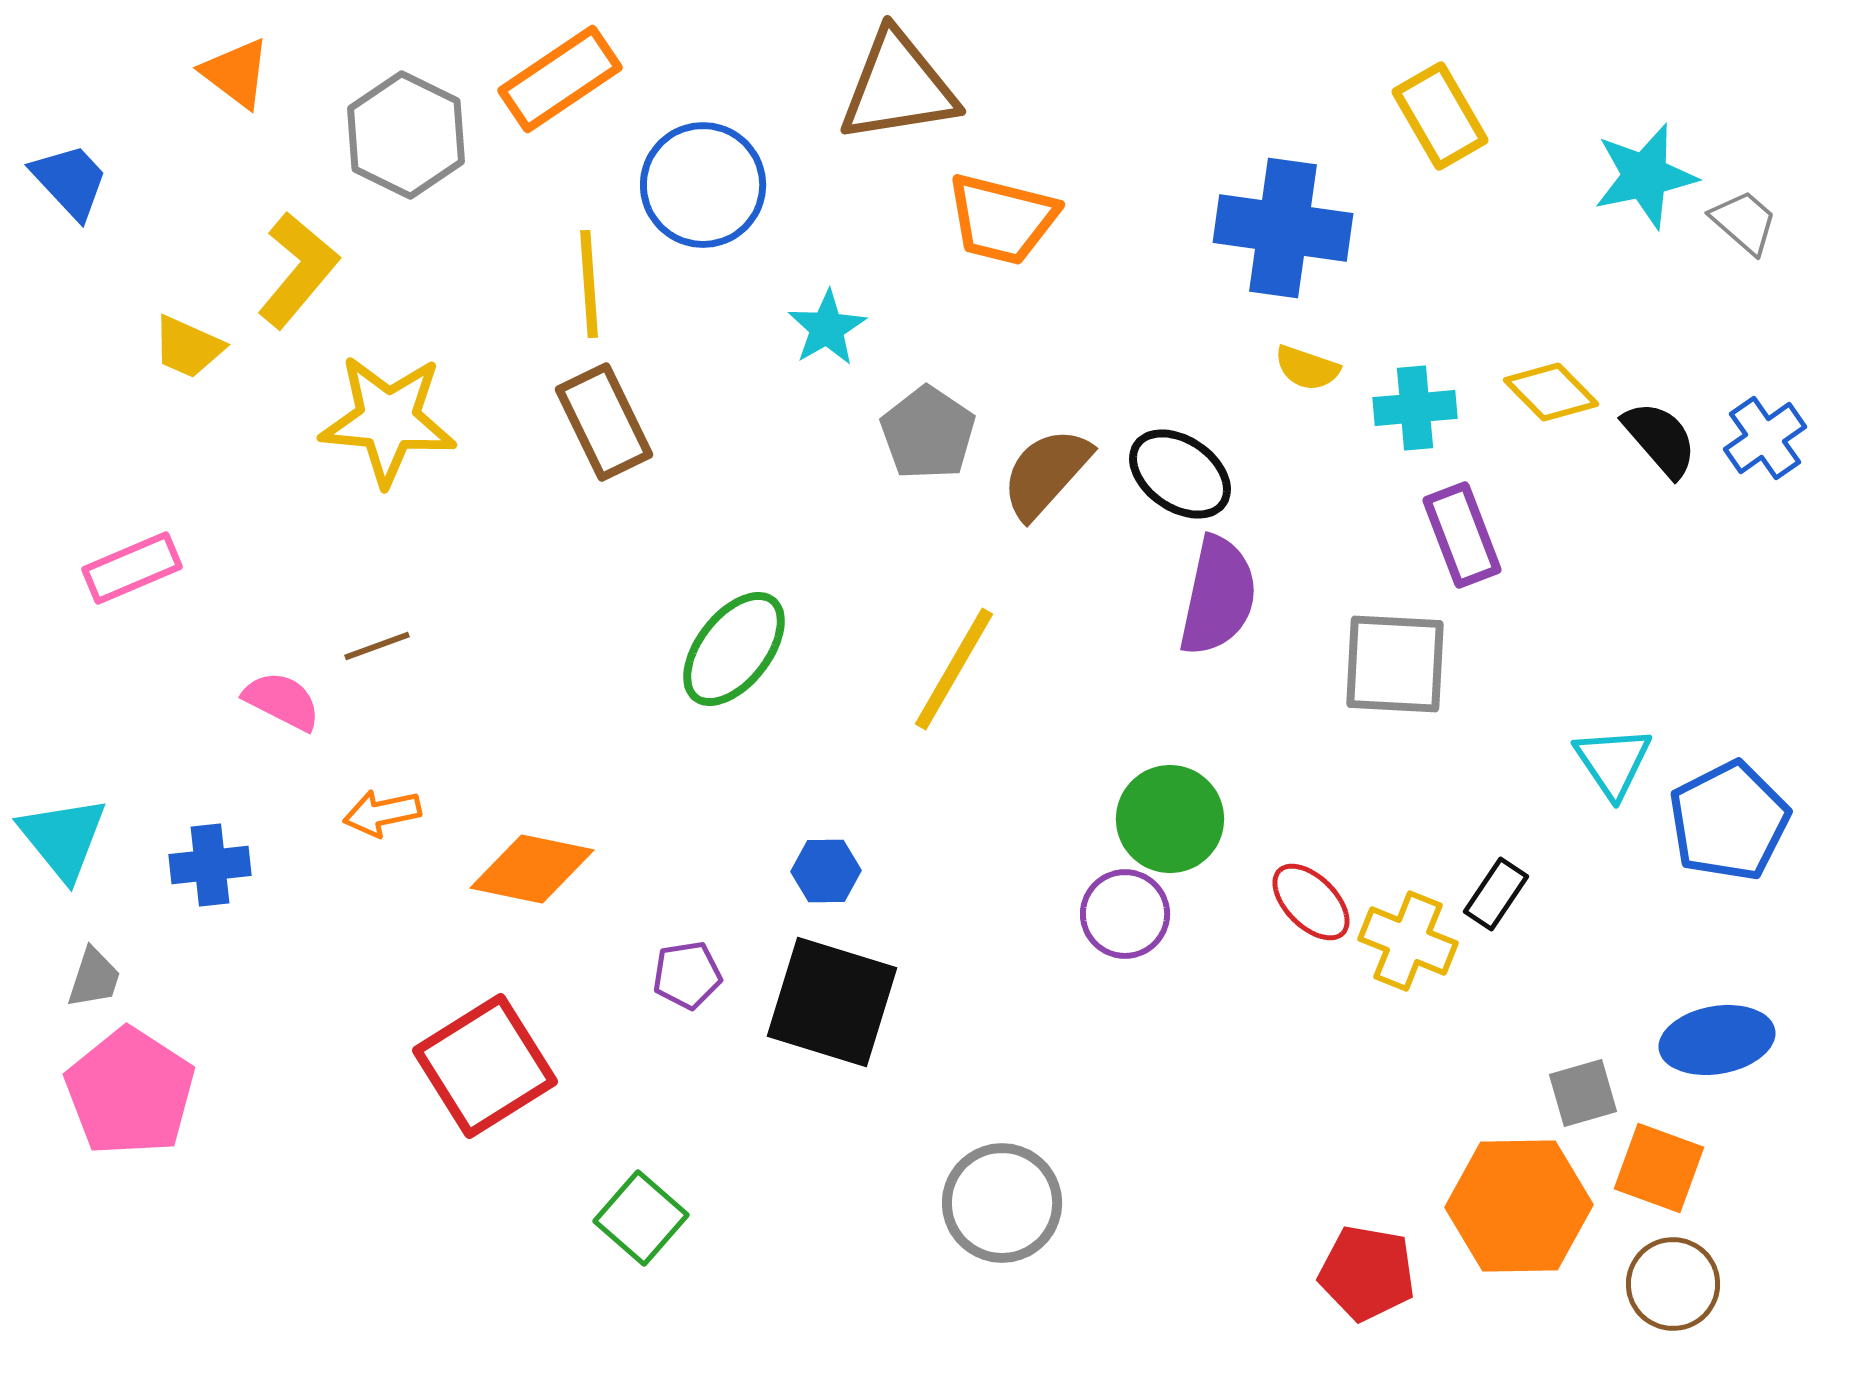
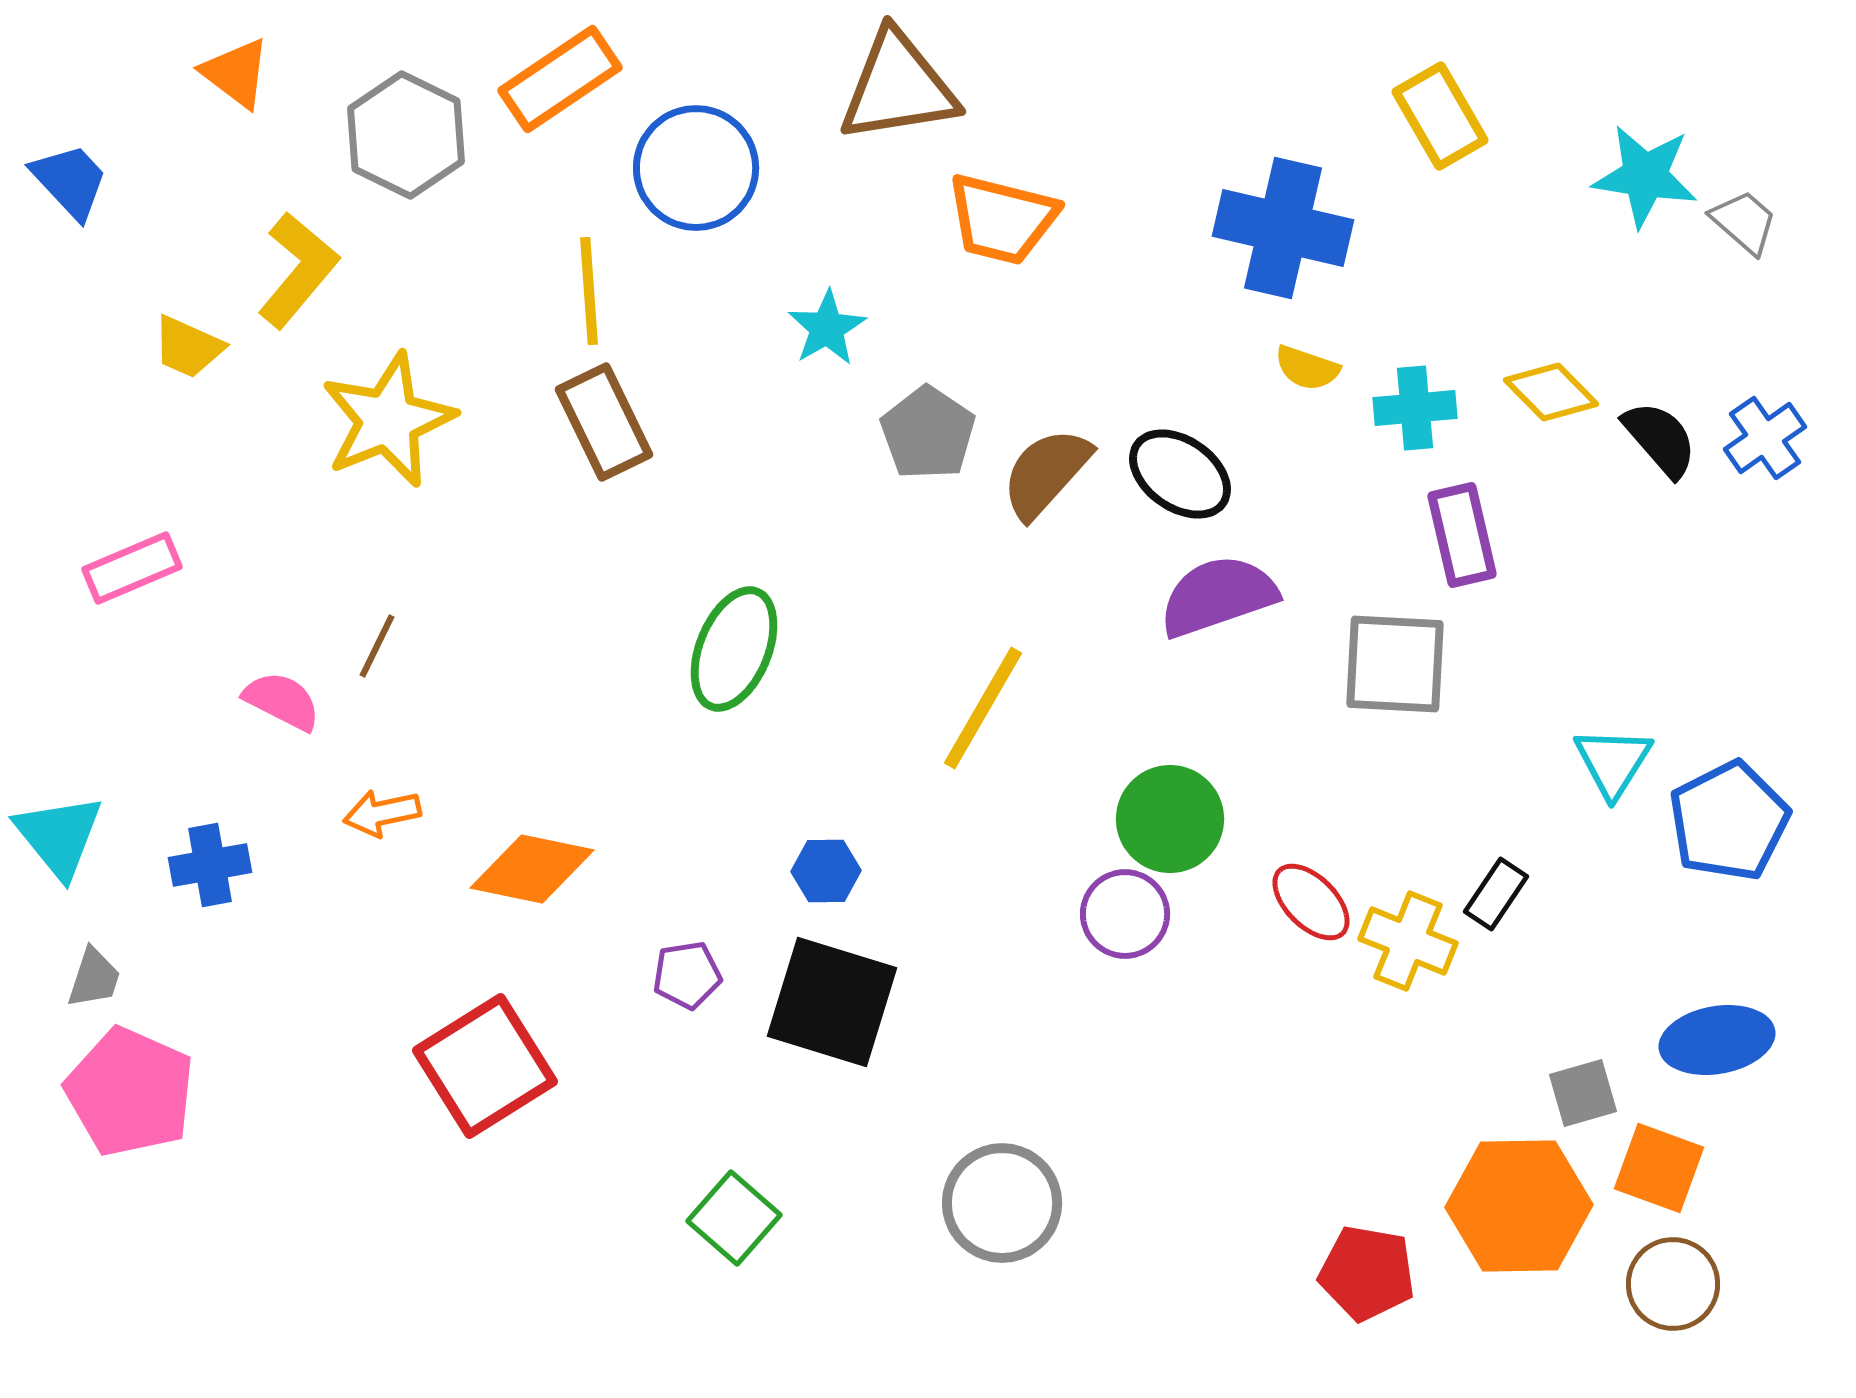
cyan star at (1645, 176): rotated 21 degrees clockwise
blue circle at (703, 185): moved 7 px left, 17 px up
blue cross at (1283, 228): rotated 5 degrees clockwise
yellow line at (589, 284): moved 7 px down
yellow star at (388, 420): rotated 27 degrees counterclockwise
purple rectangle at (1462, 535): rotated 8 degrees clockwise
purple semicircle at (1218, 596): rotated 121 degrees counterclockwise
brown line at (377, 646): rotated 44 degrees counterclockwise
green ellipse at (734, 649): rotated 16 degrees counterclockwise
yellow line at (954, 669): moved 29 px right, 39 px down
cyan triangle at (1613, 762): rotated 6 degrees clockwise
cyan triangle at (63, 838): moved 4 px left, 2 px up
blue cross at (210, 865): rotated 4 degrees counterclockwise
pink pentagon at (130, 1092): rotated 9 degrees counterclockwise
green square at (641, 1218): moved 93 px right
